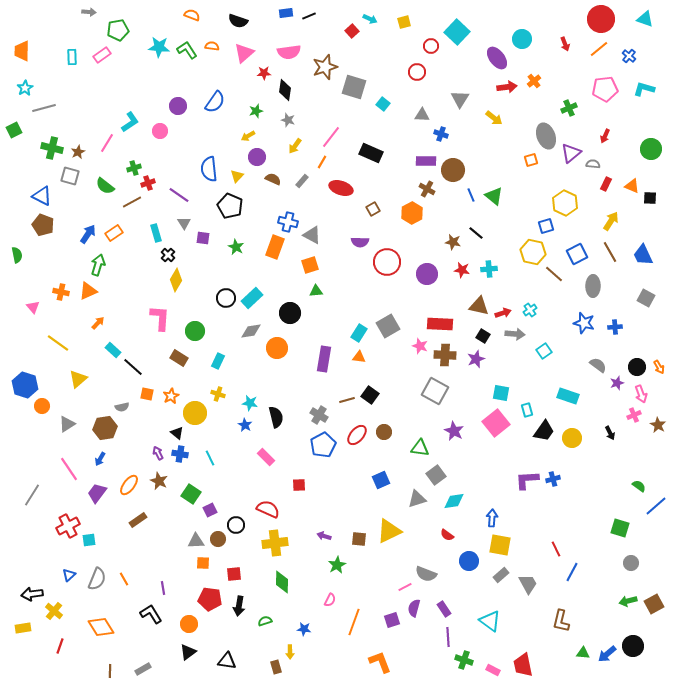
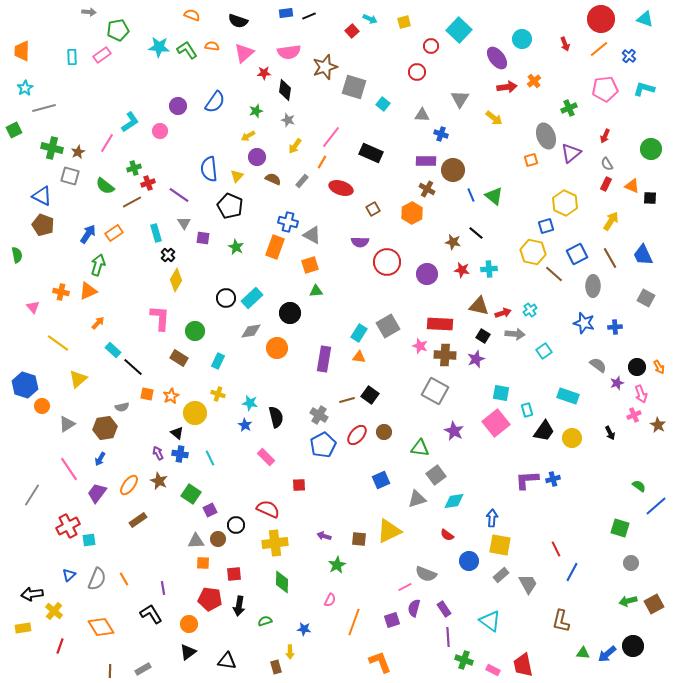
cyan square at (457, 32): moved 2 px right, 2 px up
gray semicircle at (593, 164): moved 14 px right; rotated 128 degrees counterclockwise
brown line at (610, 252): moved 6 px down
